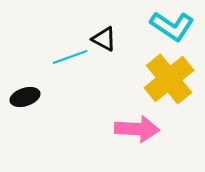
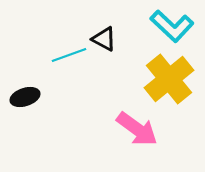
cyan L-shape: rotated 9 degrees clockwise
cyan line: moved 1 px left, 2 px up
pink arrow: rotated 33 degrees clockwise
